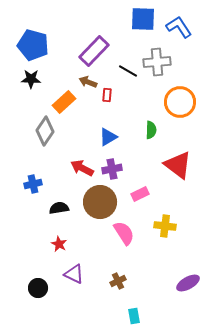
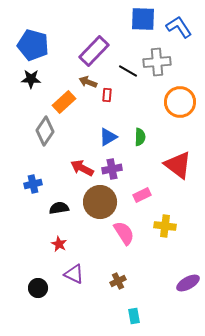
green semicircle: moved 11 px left, 7 px down
pink rectangle: moved 2 px right, 1 px down
